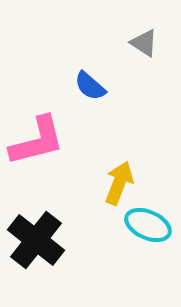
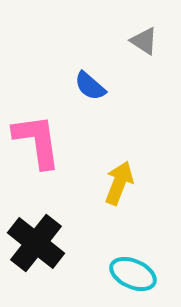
gray triangle: moved 2 px up
pink L-shape: rotated 84 degrees counterclockwise
cyan ellipse: moved 15 px left, 49 px down
black cross: moved 3 px down
